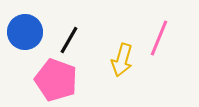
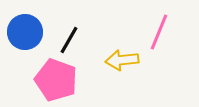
pink line: moved 6 px up
yellow arrow: rotated 68 degrees clockwise
